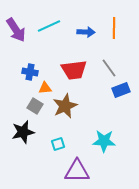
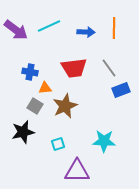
purple arrow: rotated 20 degrees counterclockwise
red trapezoid: moved 2 px up
